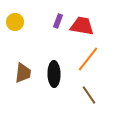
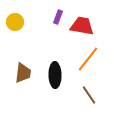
purple rectangle: moved 4 px up
black ellipse: moved 1 px right, 1 px down
